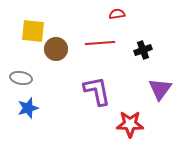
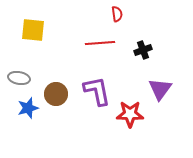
red semicircle: rotated 91 degrees clockwise
yellow square: moved 1 px up
brown circle: moved 45 px down
gray ellipse: moved 2 px left
red star: moved 10 px up
